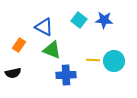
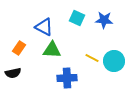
cyan square: moved 2 px left, 2 px up; rotated 14 degrees counterclockwise
orange rectangle: moved 3 px down
green triangle: rotated 18 degrees counterclockwise
yellow line: moved 1 px left, 2 px up; rotated 24 degrees clockwise
blue cross: moved 1 px right, 3 px down
